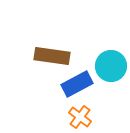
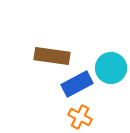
cyan circle: moved 2 px down
orange cross: rotated 10 degrees counterclockwise
